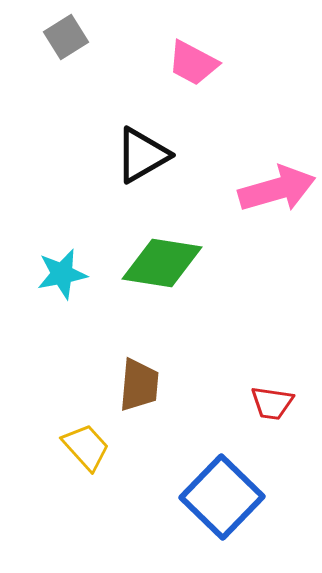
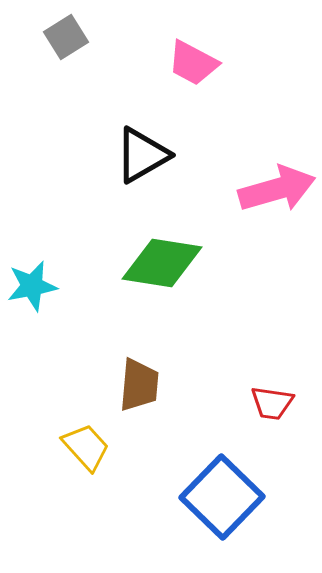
cyan star: moved 30 px left, 12 px down
